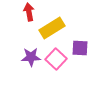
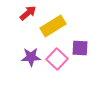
red arrow: moved 1 px left, 1 px down; rotated 60 degrees clockwise
yellow rectangle: moved 1 px right, 2 px up
pink square: moved 1 px right
